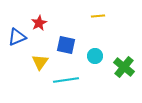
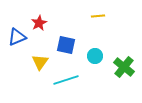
cyan line: rotated 10 degrees counterclockwise
